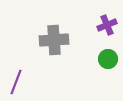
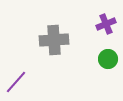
purple cross: moved 1 px left, 1 px up
purple line: rotated 20 degrees clockwise
